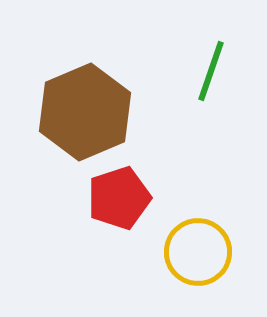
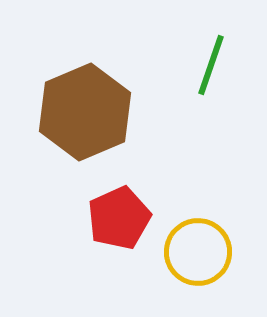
green line: moved 6 px up
red pentagon: moved 20 px down; rotated 6 degrees counterclockwise
